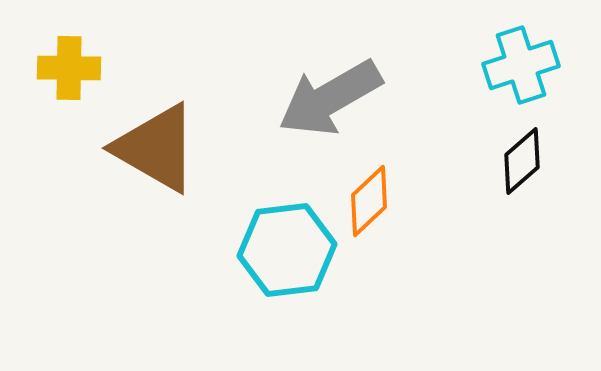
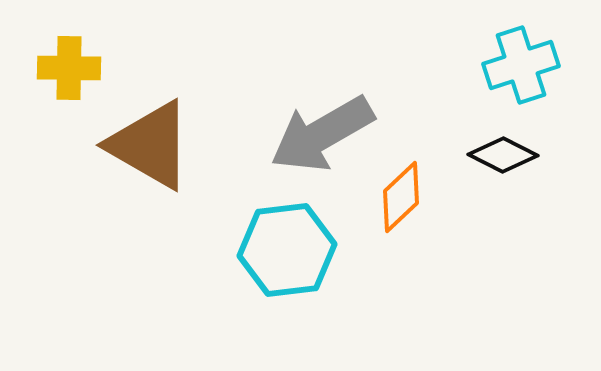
gray arrow: moved 8 px left, 36 px down
brown triangle: moved 6 px left, 3 px up
black diamond: moved 19 px left, 6 px up; rotated 68 degrees clockwise
orange diamond: moved 32 px right, 4 px up
